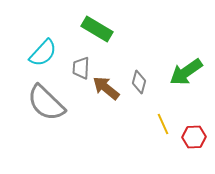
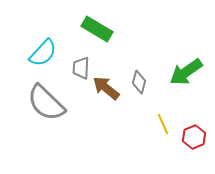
red hexagon: rotated 20 degrees counterclockwise
